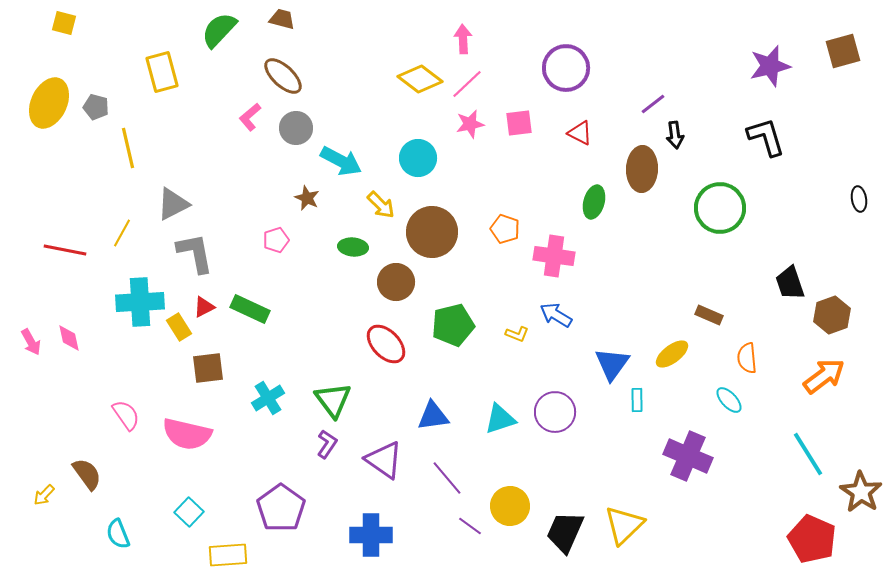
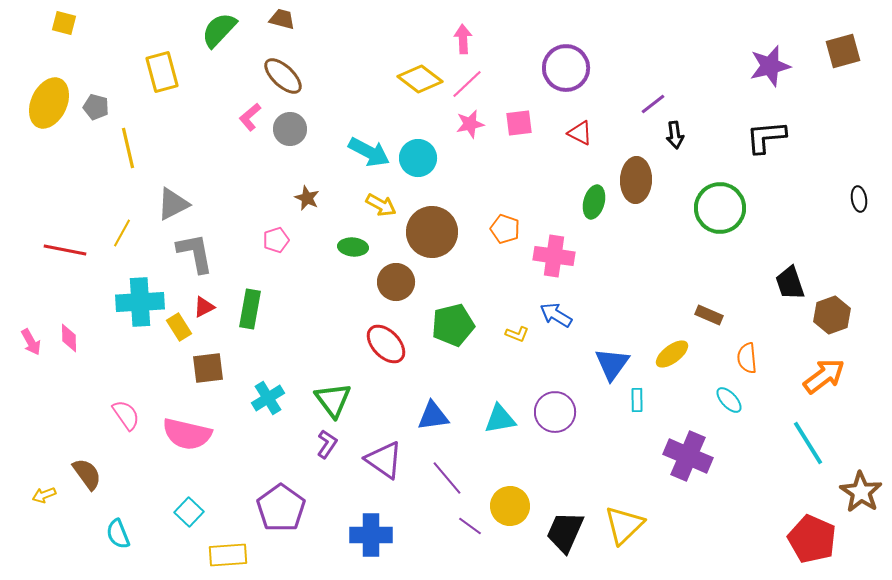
gray circle at (296, 128): moved 6 px left, 1 px down
black L-shape at (766, 137): rotated 78 degrees counterclockwise
cyan arrow at (341, 161): moved 28 px right, 9 px up
brown ellipse at (642, 169): moved 6 px left, 11 px down
yellow arrow at (381, 205): rotated 16 degrees counterclockwise
green rectangle at (250, 309): rotated 75 degrees clockwise
pink diamond at (69, 338): rotated 12 degrees clockwise
cyan triangle at (500, 419): rotated 8 degrees clockwise
cyan line at (808, 454): moved 11 px up
yellow arrow at (44, 495): rotated 25 degrees clockwise
